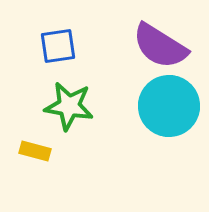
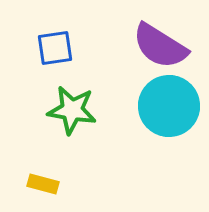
blue square: moved 3 px left, 2 px down
green star: moved 3 px right, 4 px down
yellow rectangle: moved 8 px right, 33 px down
